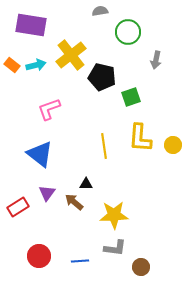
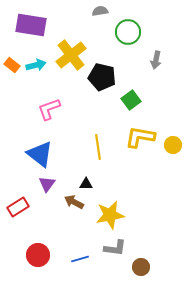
green square: moved 3 px down; rotated 18 degrees counterclockwise
yellow L-shape: moved 1 px up; rotated 96 degrees clockwise
yellow line: moved 6 px left, 1 px down
purple triangle: moved 9 px up
brown arrow: rotated 12 degrees counterclockwise
yellow star: moved 4 px left; rotated 8 degrees counterclockwise
red circle: moved 1 px left, 1 px up
blue line: moved 2 px up; rotated 12 degrees counterclockwise
